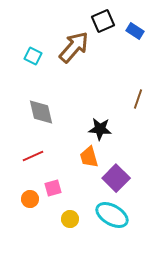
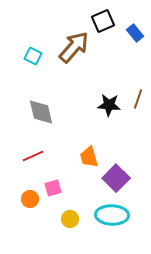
blue rectangle: moved 2 px down; rotated 18 degrees clockwise
black star: moved 9 px right, 24 px up
cyan ellipse: rotated 28 degrees counterclockwise
